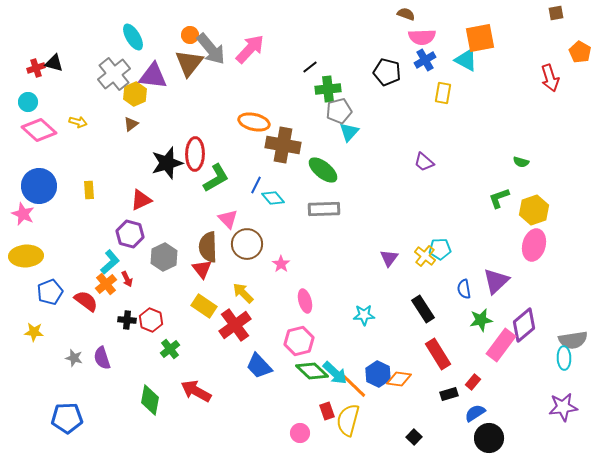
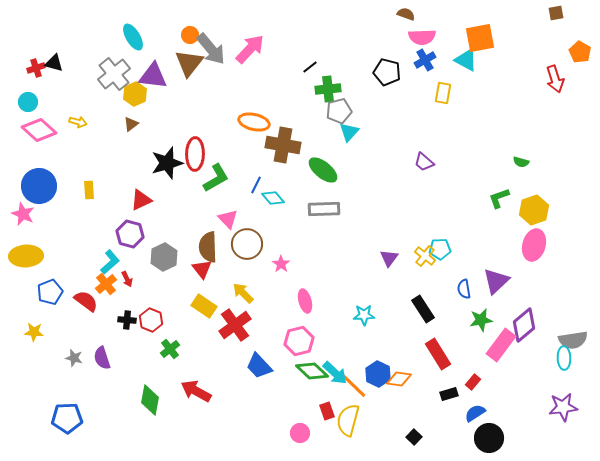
red arrow at (550, 78): moved 5 px right, 1 px down
